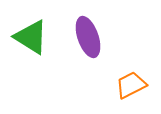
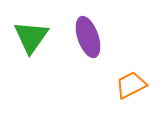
green triangle: rotated 33 degrees clockwise
